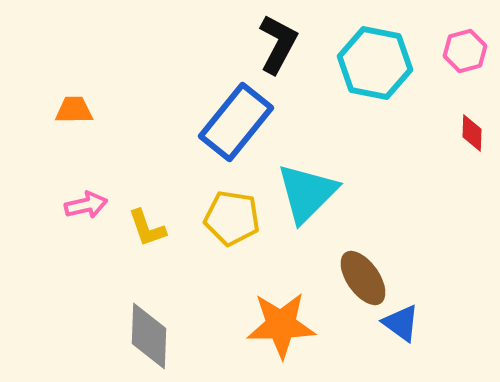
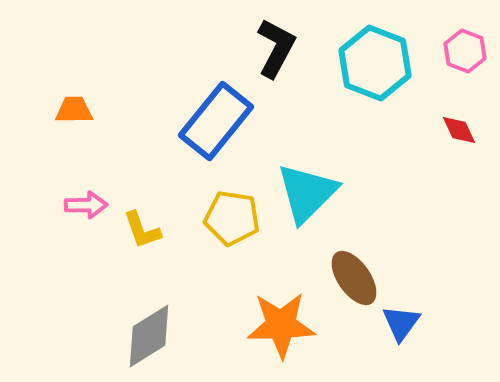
black L-shape: moved 2 px left, 4 px down
pink hexagon: rotated 24 degrees counterclockwise
cyan hexagon: rotated 10 degrees clockwise
blue rectangle: moved 20 px left, 1 px up
red diamond: moved 13 px left, 3 px up; rotated 27 degrees counterclockwise
pink arrow: rotated 12 degrees clockwise
yellow L-shape: moved 5 px left, 2 px down
brown ellipse: moved 9 px left
blue triangle: rotated 30 degrees clockwise
gray diamond: rotated 56 degrees clockwise
